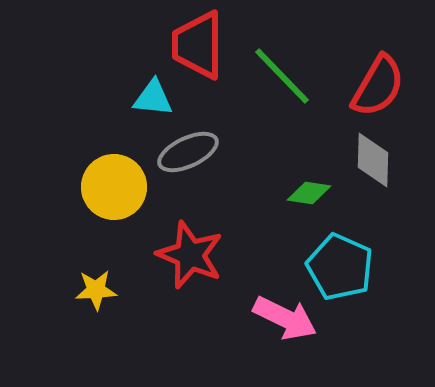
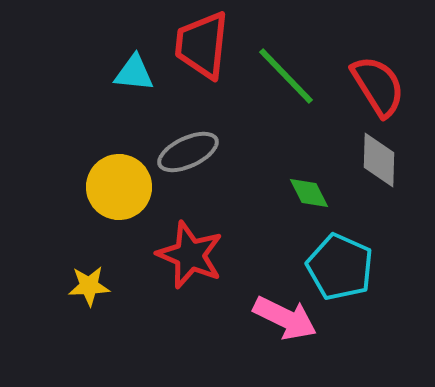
red trapezoid: moved 4 px right; rotated 6 degrees clockwise
green line: moved 4 px right
red semicircle: rotated 62 degrees counterclockwise
cyan triangle: moved 19 px left, 25 px up
gray diamond: moved 6 px right
yellow circle: moved 5 px right
green diamond: rotated 54 degrees clockwise
yellow star: moved 7 px left, 4 px up
